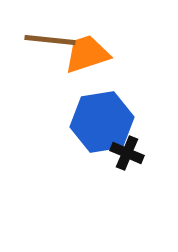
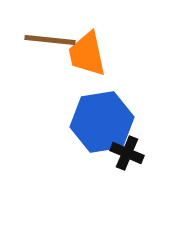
orange trapezoid: rotated 84 degrees counterclockwise
